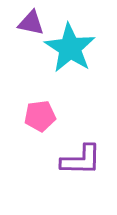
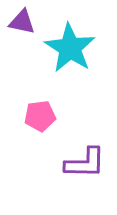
purple triangle: moved 9 px left, 1 px up
purple L-shape: moved 4 px right, 3 px down
